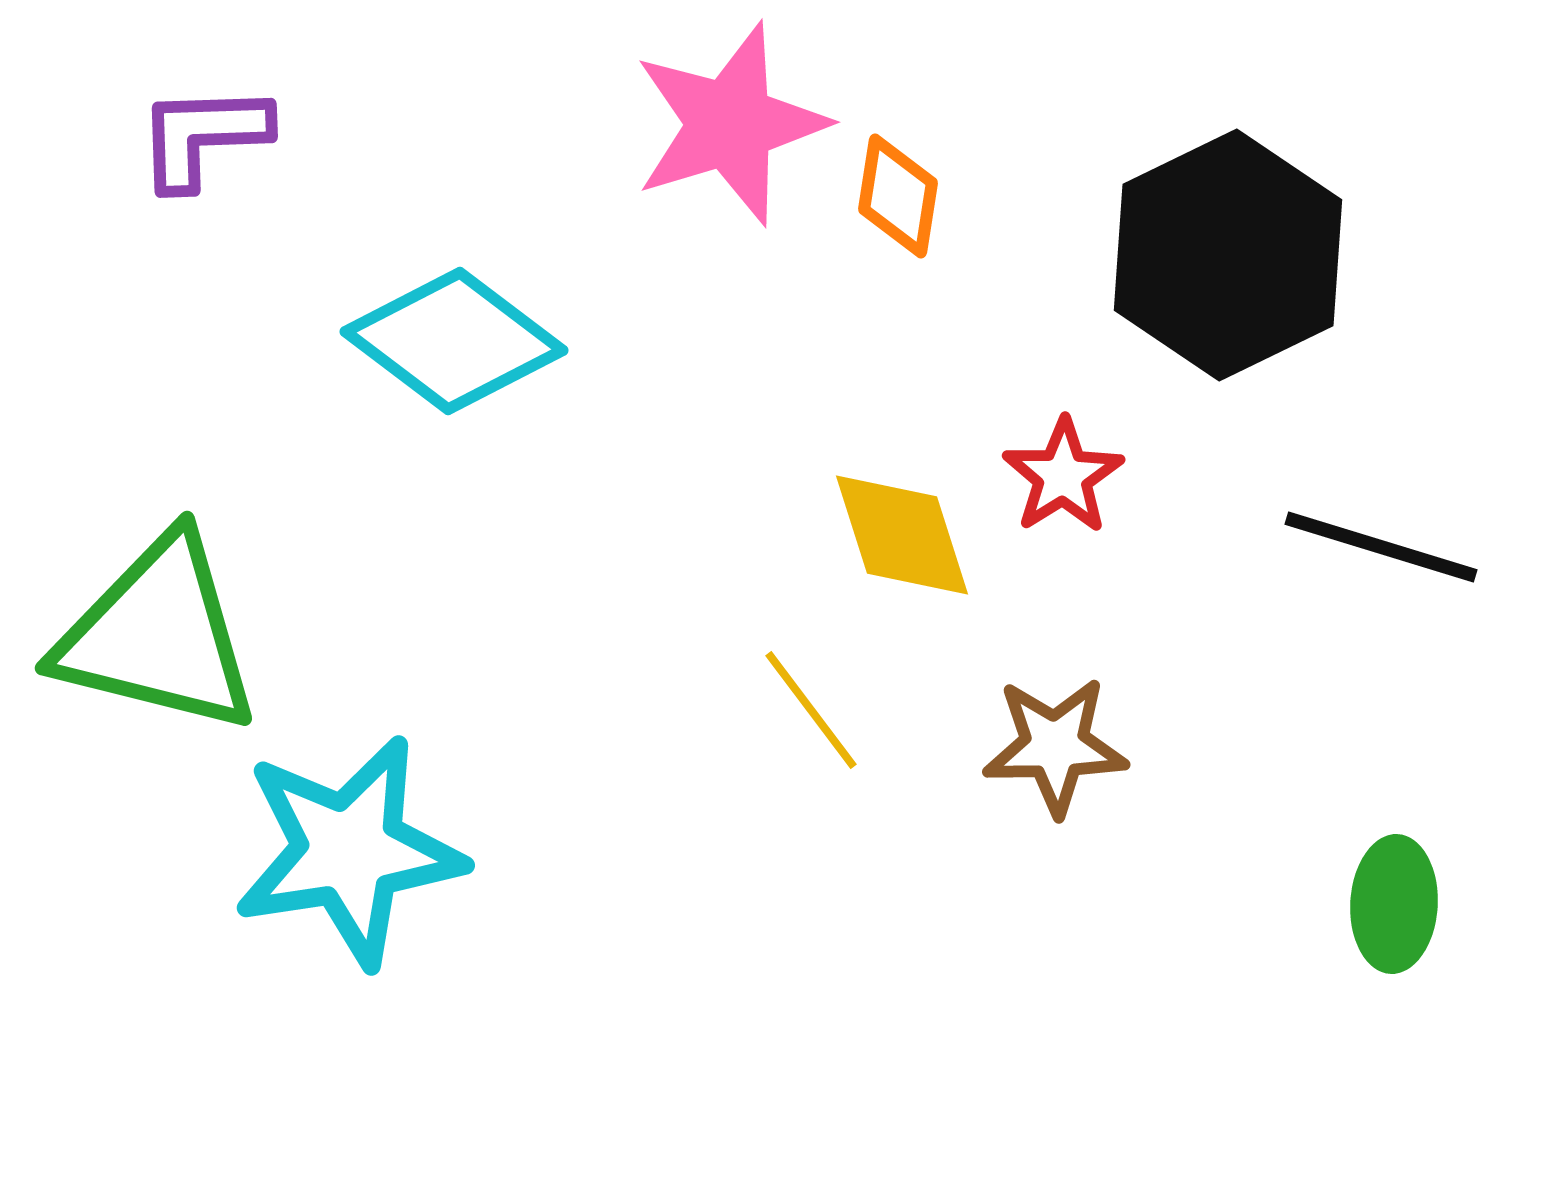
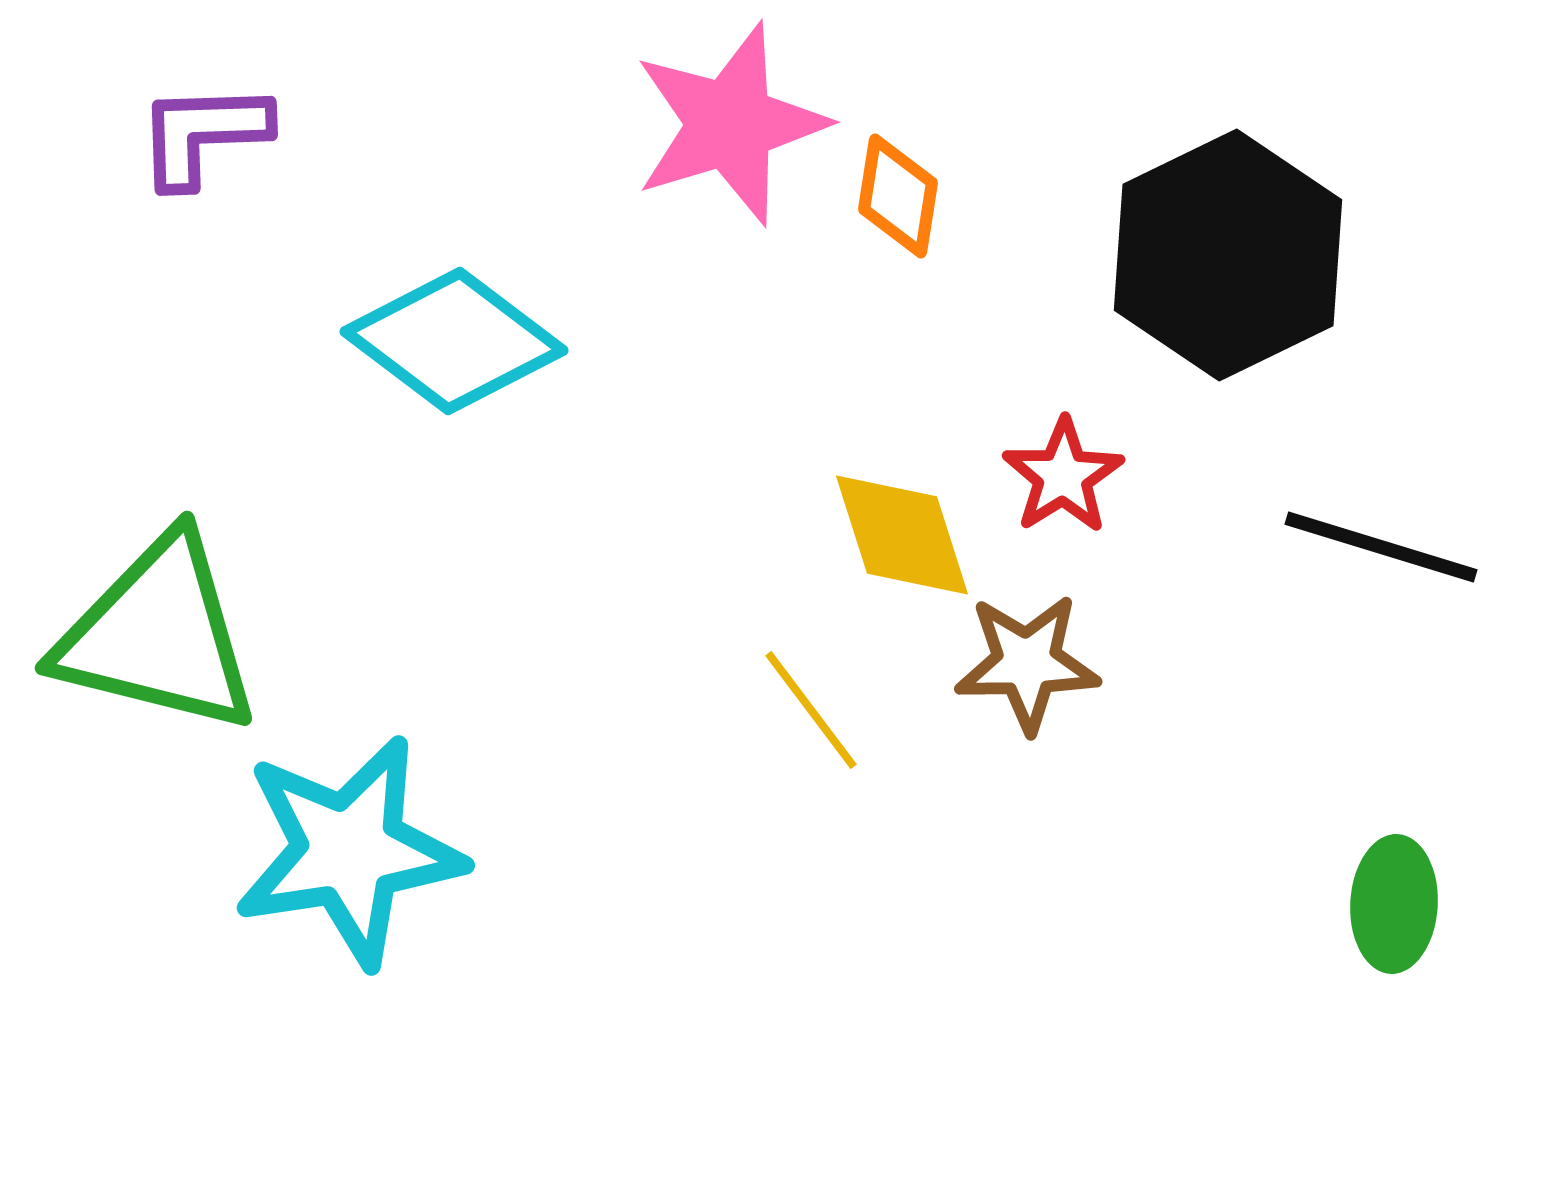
purple L-shape: moved 2 px up
brown star: moved 28 px left, 83 px up
